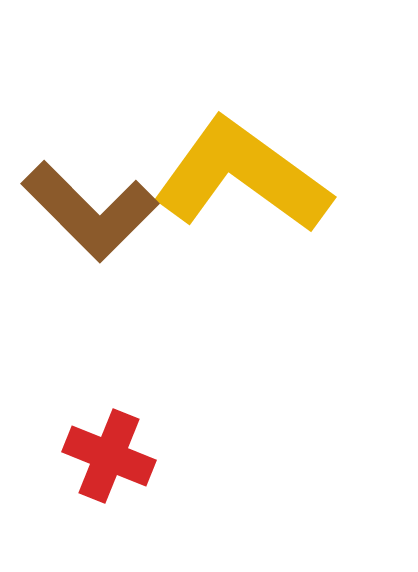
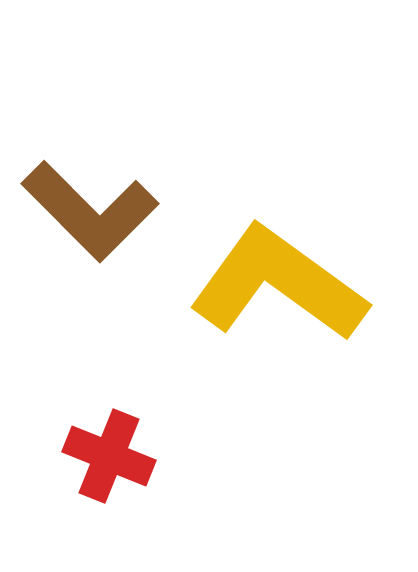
yellow L-shape: moved 36 px right, 108 px down
